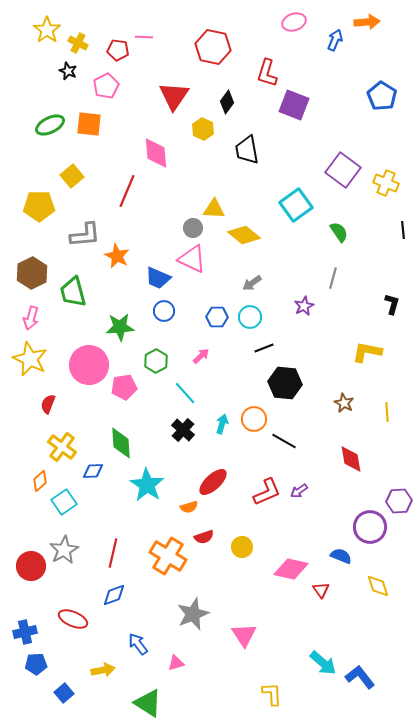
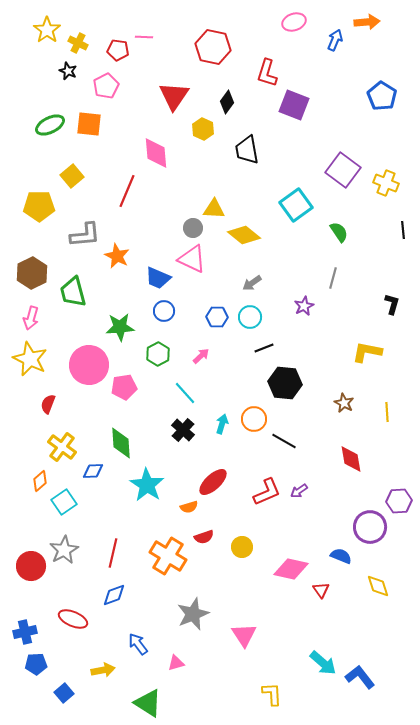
green hexagon at (156, 361): moved 2 px right, 7 px up
